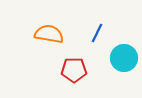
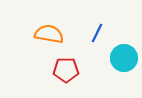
red pentagon: moved 8 px left
